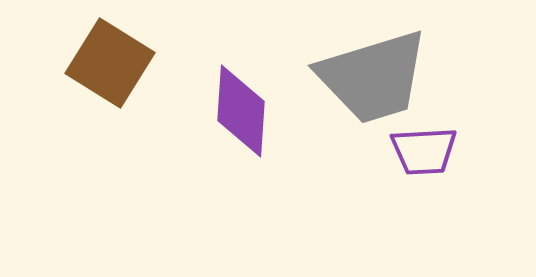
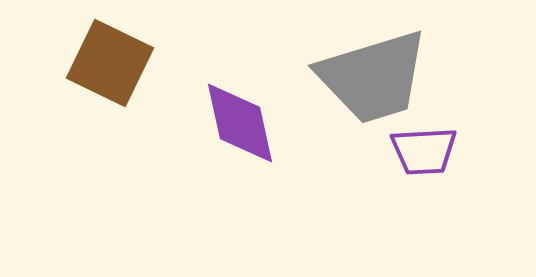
brown square: rotated 6 degrees counterclockwise
purple diamond: moved 1 px left, 12 px down; rotated 16 degrees counterclockwise
